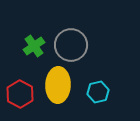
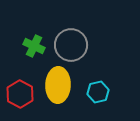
green cross: rotated 30 degrees counterclockwise
